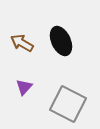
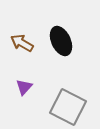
gray square: moved 3 px down
